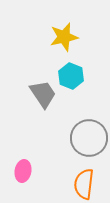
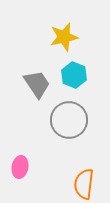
cyan hexagon: moved 3 px right, 1 px up
gray trapezoid: moved 6 px left, 10 px up
gray circle: moved 20 px left, 18 px up
pink ellipse: moved 3 px left, 4 px up
